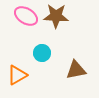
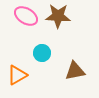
brown star: moved 2 px right
brown triangle: moved 1 px left, 1 px down
